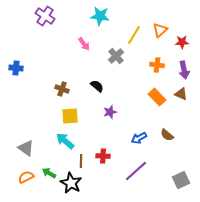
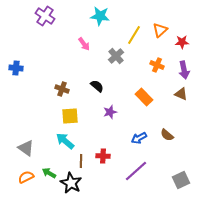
orange cross: rotated 16 degrees clockwise
orange rectangle: moved 13 px left
